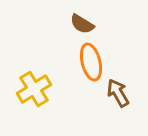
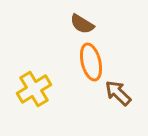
brown arrow: rotated 16 degrees counterclockwise
